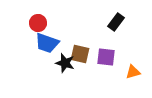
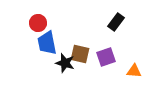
blue trapezoid: rotated 60 degrees clockwise
purple square: rotated 24 degrees counterclockwise
orange triangle: moved 1 px right, 1 px up; rotated 21 degrees clockwise
